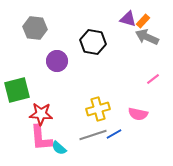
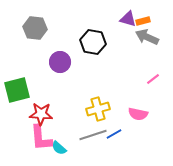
orange rectangle: rotated 32 degrees clockwise
purple circle: moved 3 px right, 1 px down
